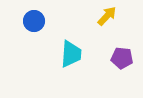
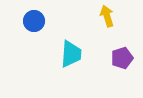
yellow arrow: rotated 60 degrees counterclockwise
purple pentagon: rotated 25 degrees counterclockwise
